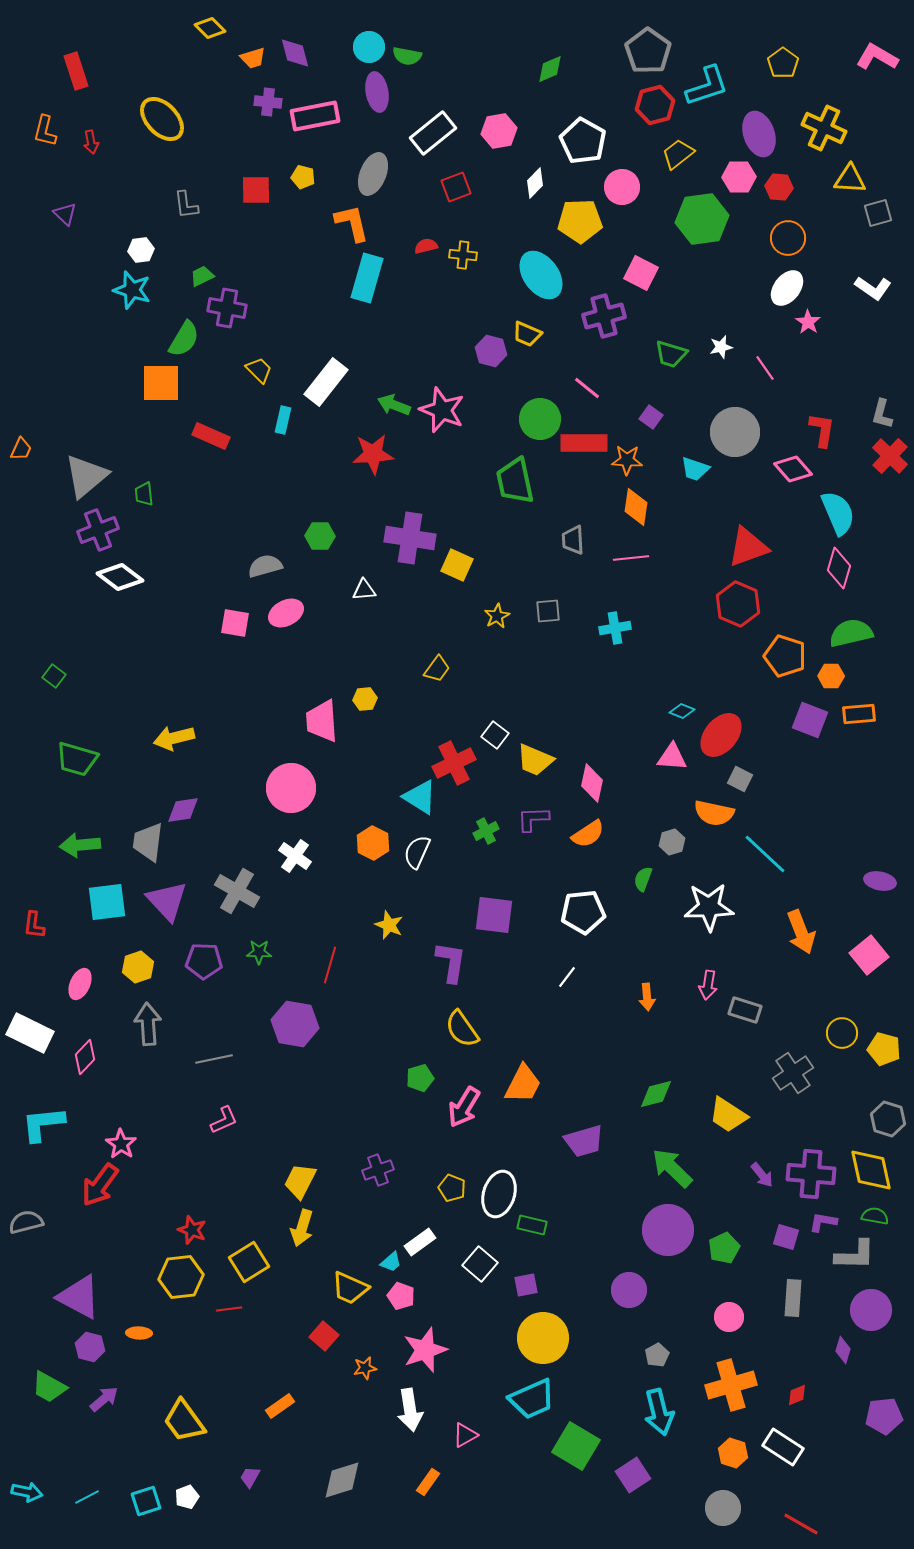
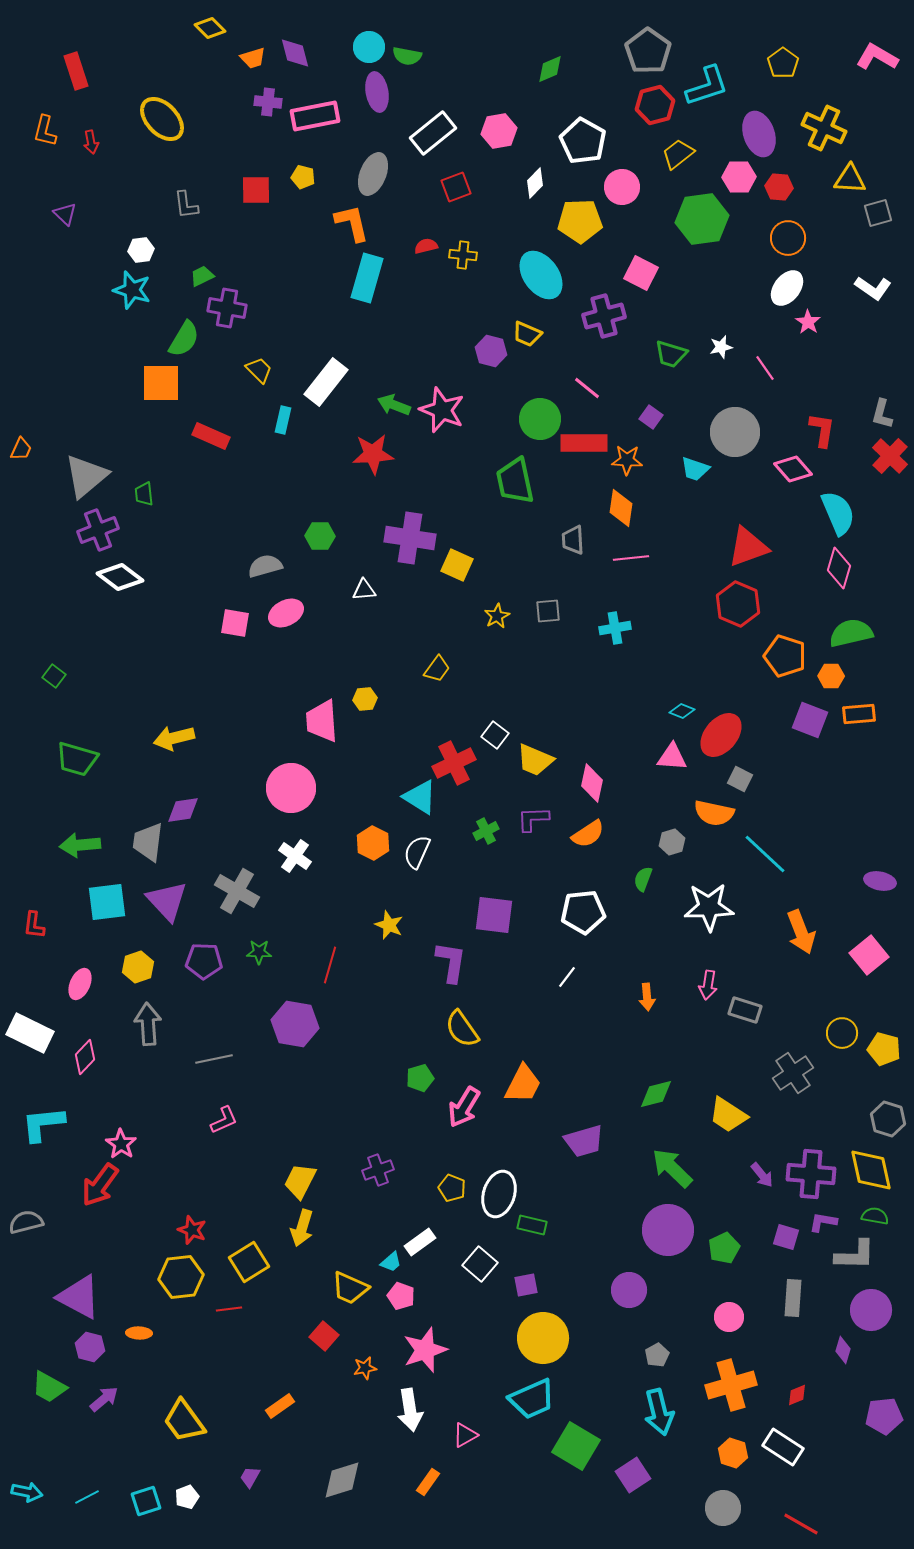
orange diamond at (636, 507): moved 15 px left, 1 px down
